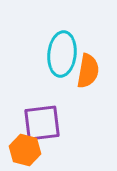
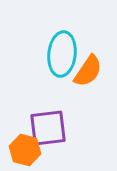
orange semicircle: rotated 24 degrees clockwise
purple square: moved 6 px right, 5 px down
